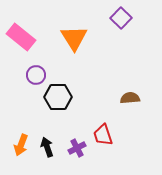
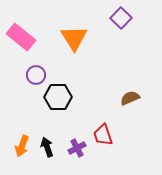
brown semicircle: rotated 18 degrees counterclockwise
orange arrow: moved 1 px right, 1 px down
